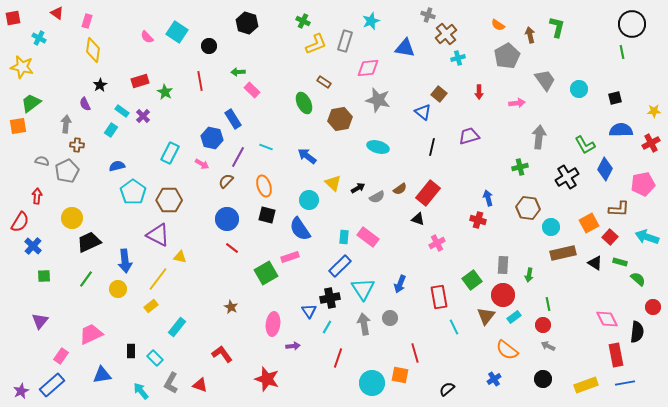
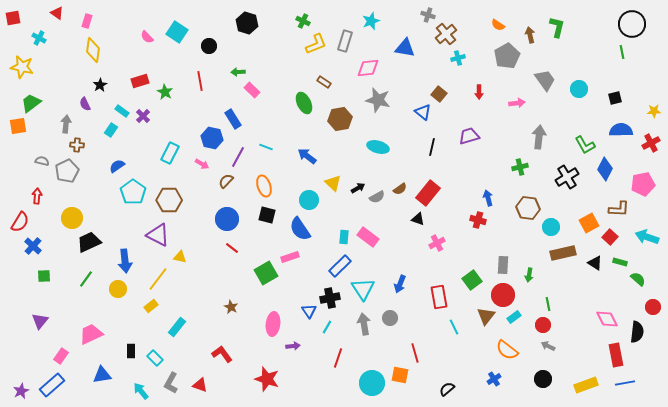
blue semicircle at (117, 166): rotated 21 degrees counterclockwise
